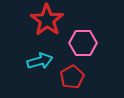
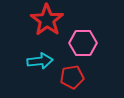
cyan arrow: rotated 10 degrees clockwise
red pentagon: rotated 20 degrees clockwise
